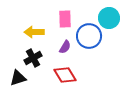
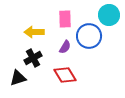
cyan circle: moved 3 px up
